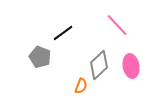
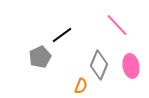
black line: moved 1 px left, 2 px down
gray pentagon: rotated 25 degrees clockwise
gray diamond: rotated 24 degrees counterclockwise
